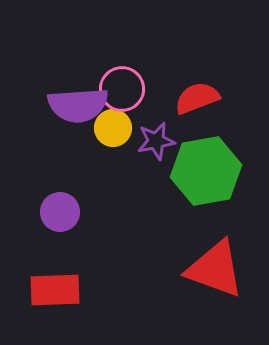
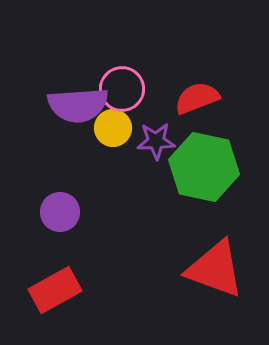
purple star: rotated 9 degrees clockwise
green hexagon: moved 2 px left, 4 px up; rotated 22 degrees clockwise
red rectangle: rotated 27 degrees counterclockwise
